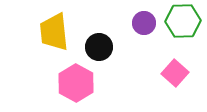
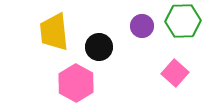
purple circle: moved 2 px left, 3 px down
